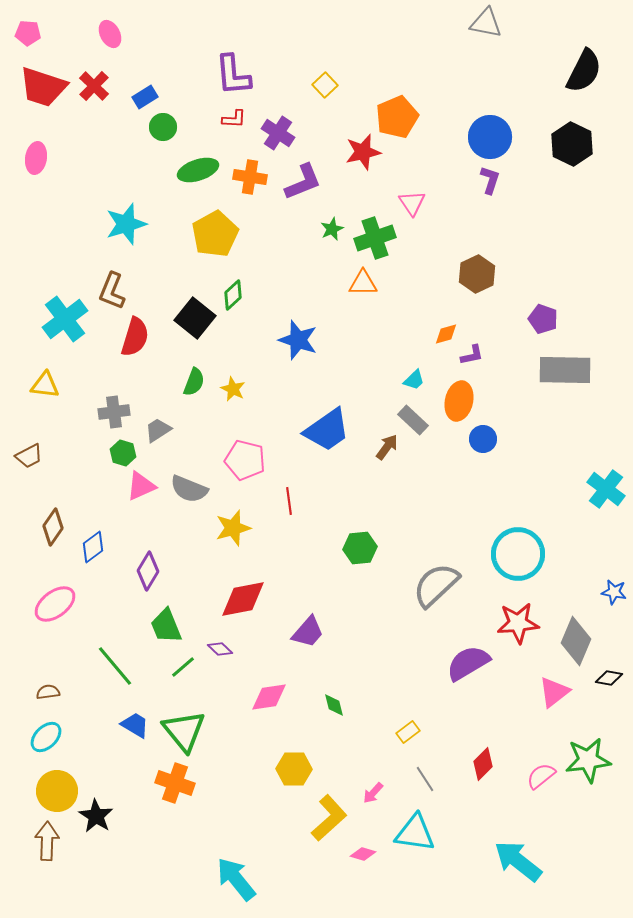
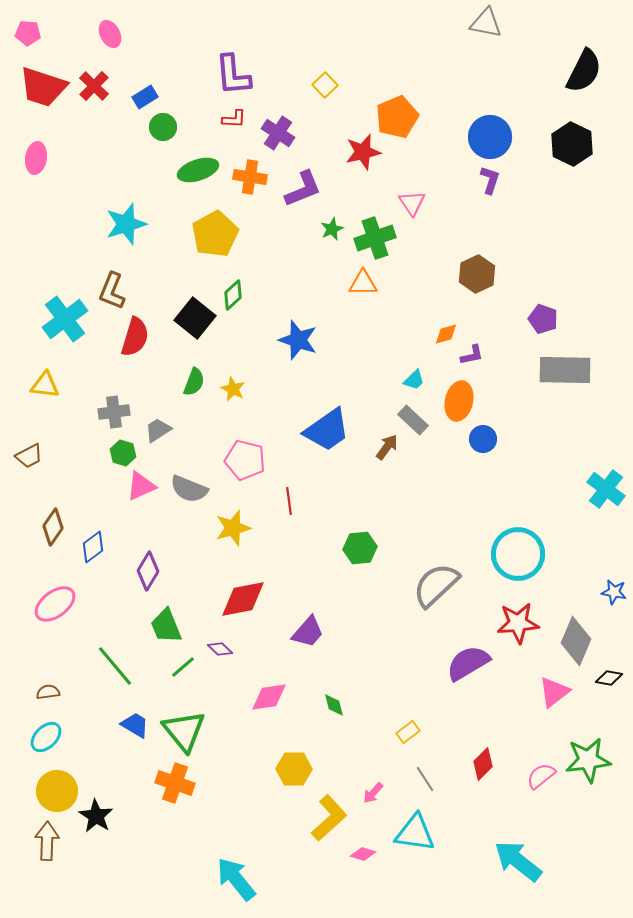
purple L-shape at (303, 182): moved 7 px down
